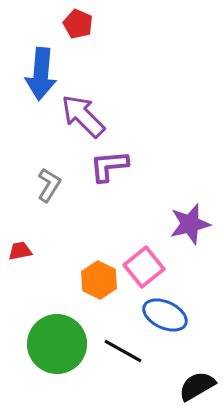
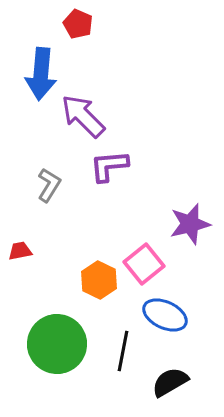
pink square: moved 3 px up
black line: rotated 72 degrees clockwise
black semicircle: moved 27 px left, 4 px up
